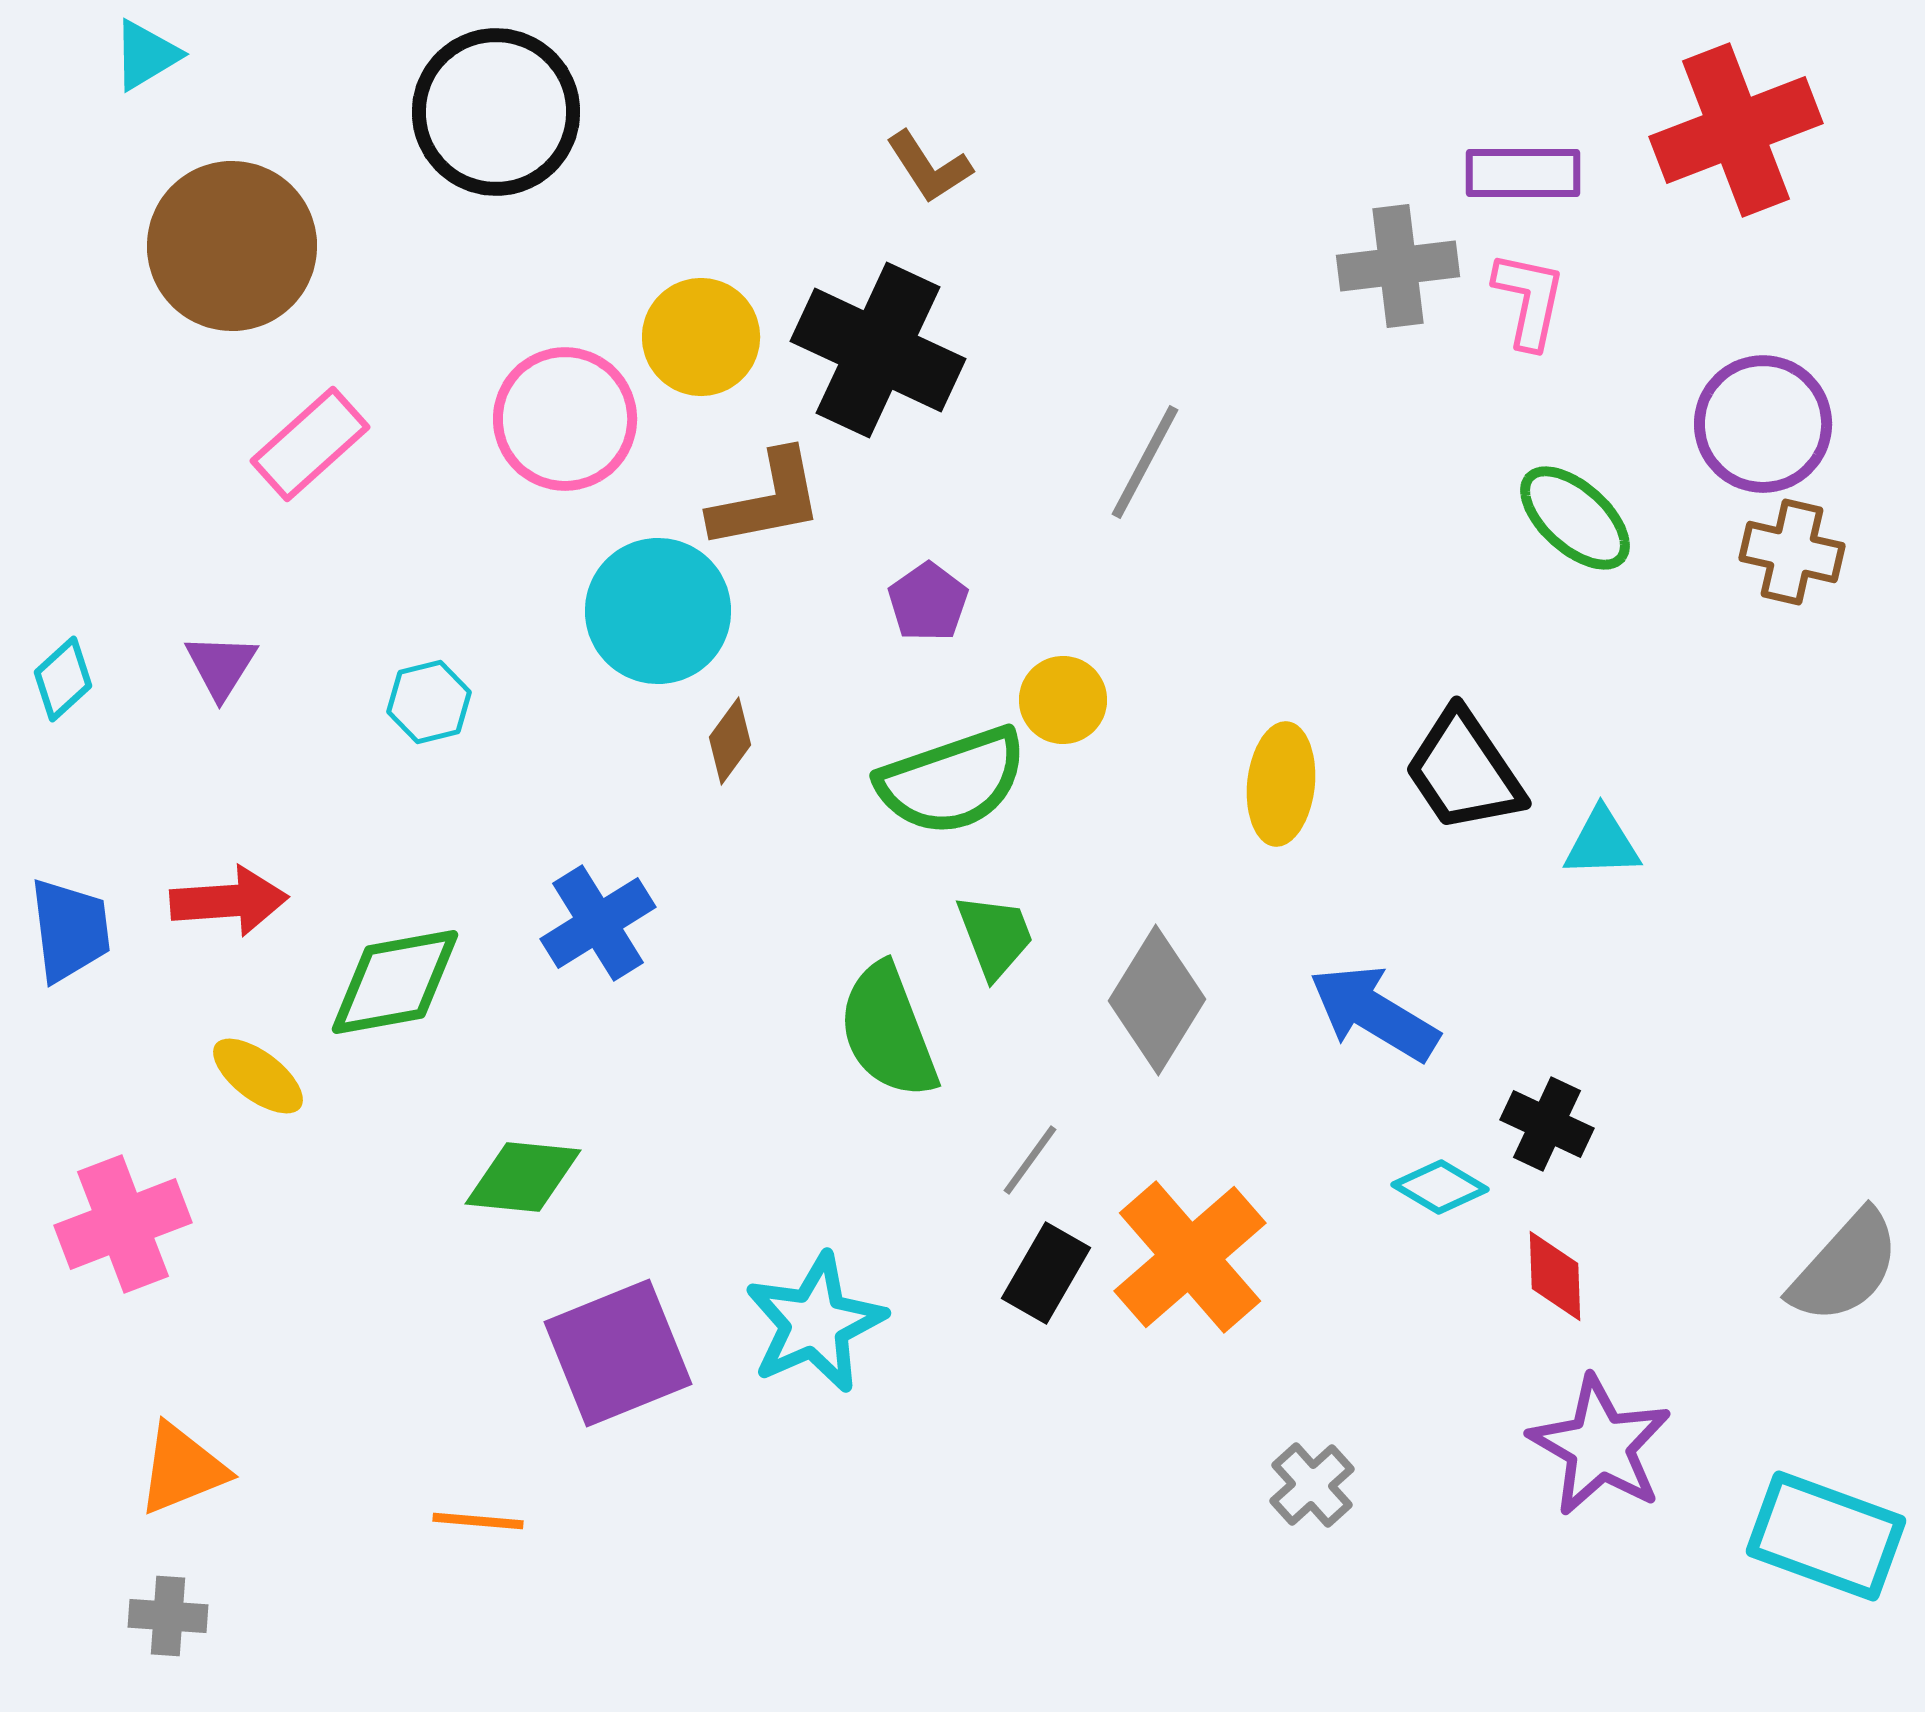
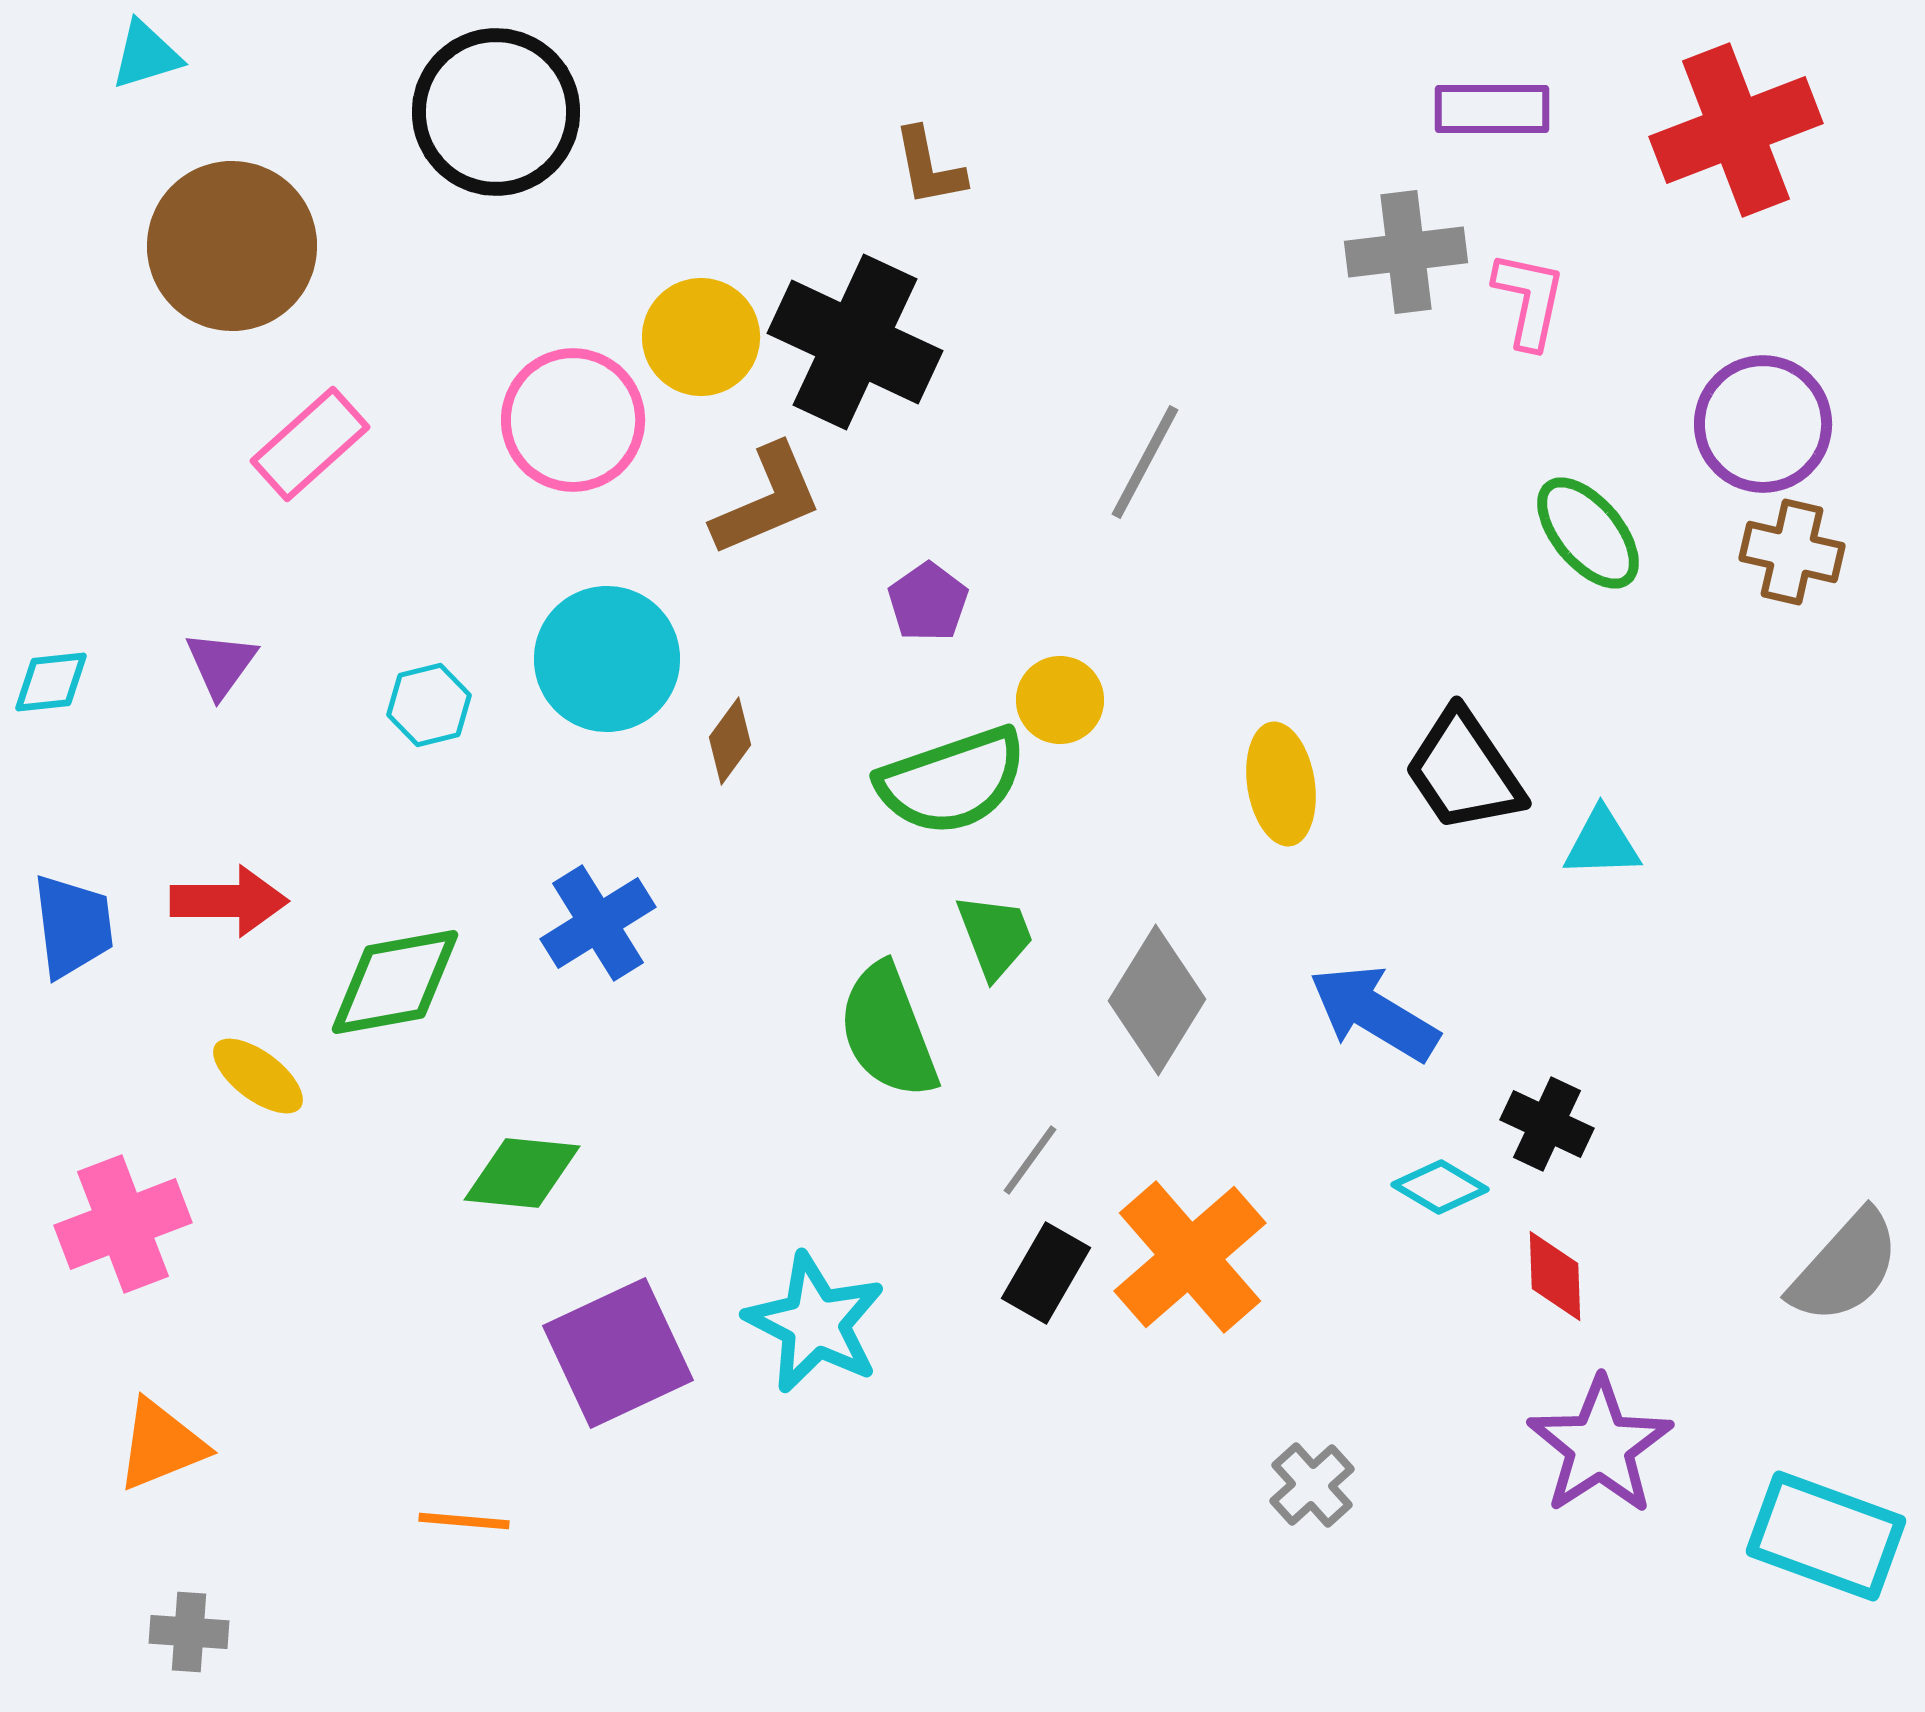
cyan triangle at (146, 55): rotated 14 degrees clockwise
brown L-shape at (929, 167): rotated 22 degrees clockwise
purple rectangle at (1523, 173): moved 31 px left, 64 px up
gray cross at (1398, 266): moved 8 px right, 14 px up
black cross at (878, 350): moved 23 px left, 8 px up
pink circle at (565, 419): moved 8 px right, 1 px down
brown L-shape at (767, 500): rotated 12 degrees counterclockwise
green ellipse at (1575, 518): moved 13 px right, 15 px down; rotated 8 degrees clockwise
cyan circle at (658, 611): moved 51 px left, 48 px down
purple triangle at (221, 666): moved 2 px up; rotated 4 degrees clockwise
cyan diamond at (63, 679): moved 12 px left, 3 px down; rotated 36 degrees clockwise
yellow circle at (1063, 700): moved 3 px left
cyan hexagon at (429, 702): moved 3 px down
yellow ellipse at (1281, 784): rotated 15 degrees counterclockwise
red arrow at (229, 901): rotated 4 degrees clockwise
blue trapezoid at (70, 930): moved 3 px right, 4 px up
green diamond at (523, 1177): moved 1 px left, 4 px up
cyan star at (815, 1323): rotated 21 degrees counterclockwise
purple square at (618, 1353): rotated 3 degrees counterclockwise
purple star at (1600, 1446): rotated 9 degrees clockwise
orange triangle at (182, 1469): moved 21 px left, 24 px up
orange line at (478, 1521): moved 14 px left
gray cross at (168, 1616): moved 21 px right, 16 px down
